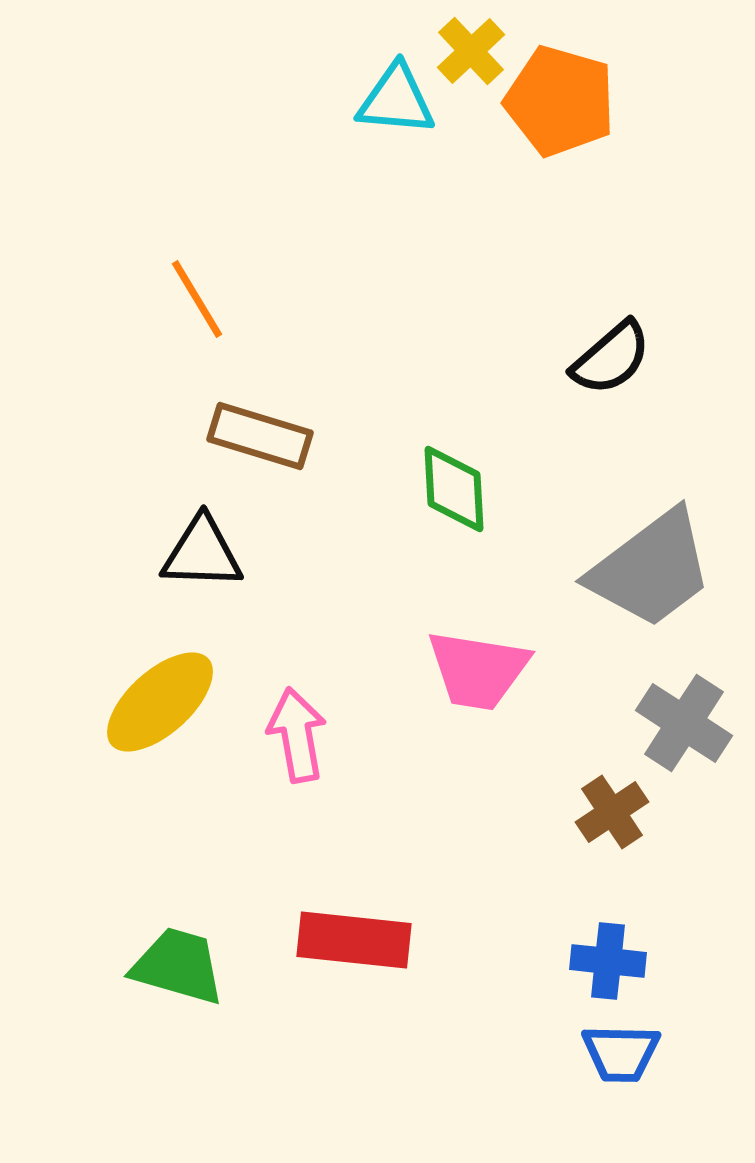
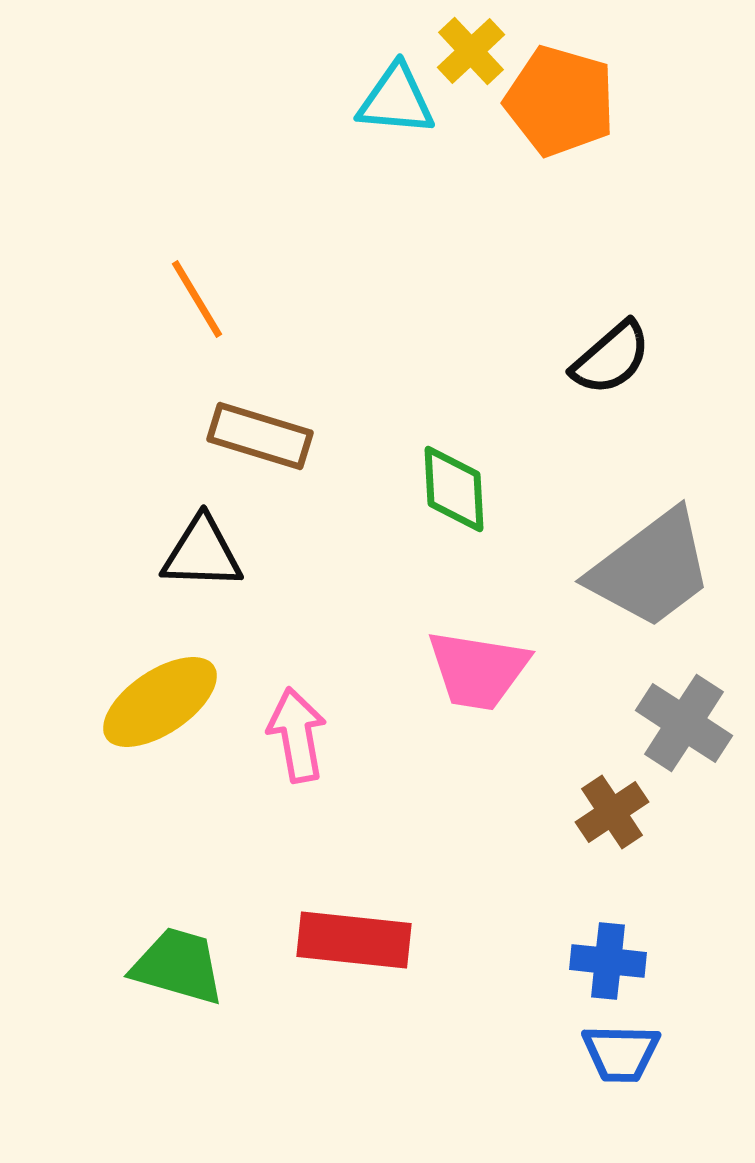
yellow ellipse: rotated 8 degrees clockwise
